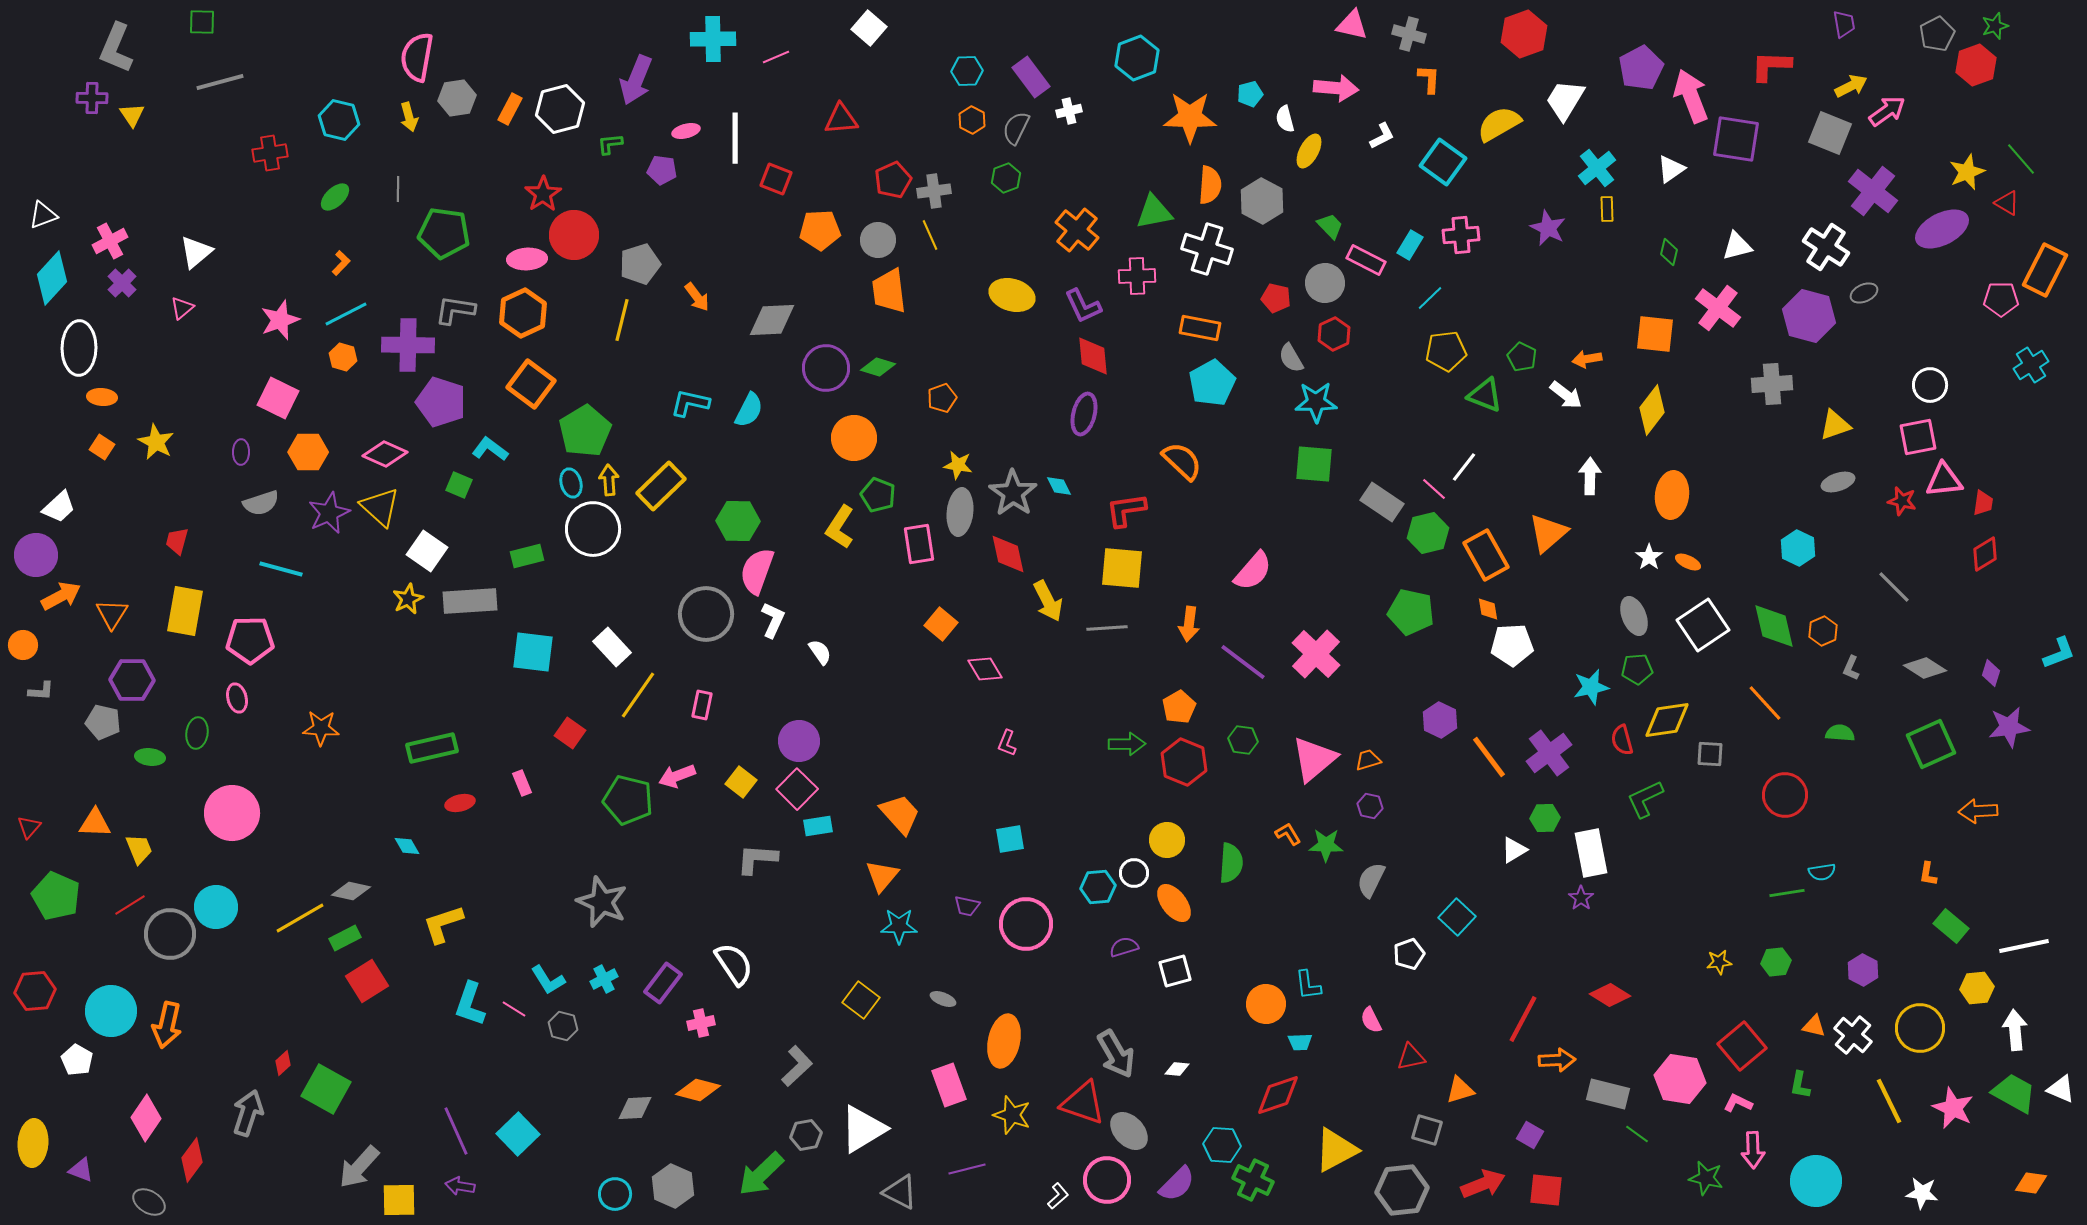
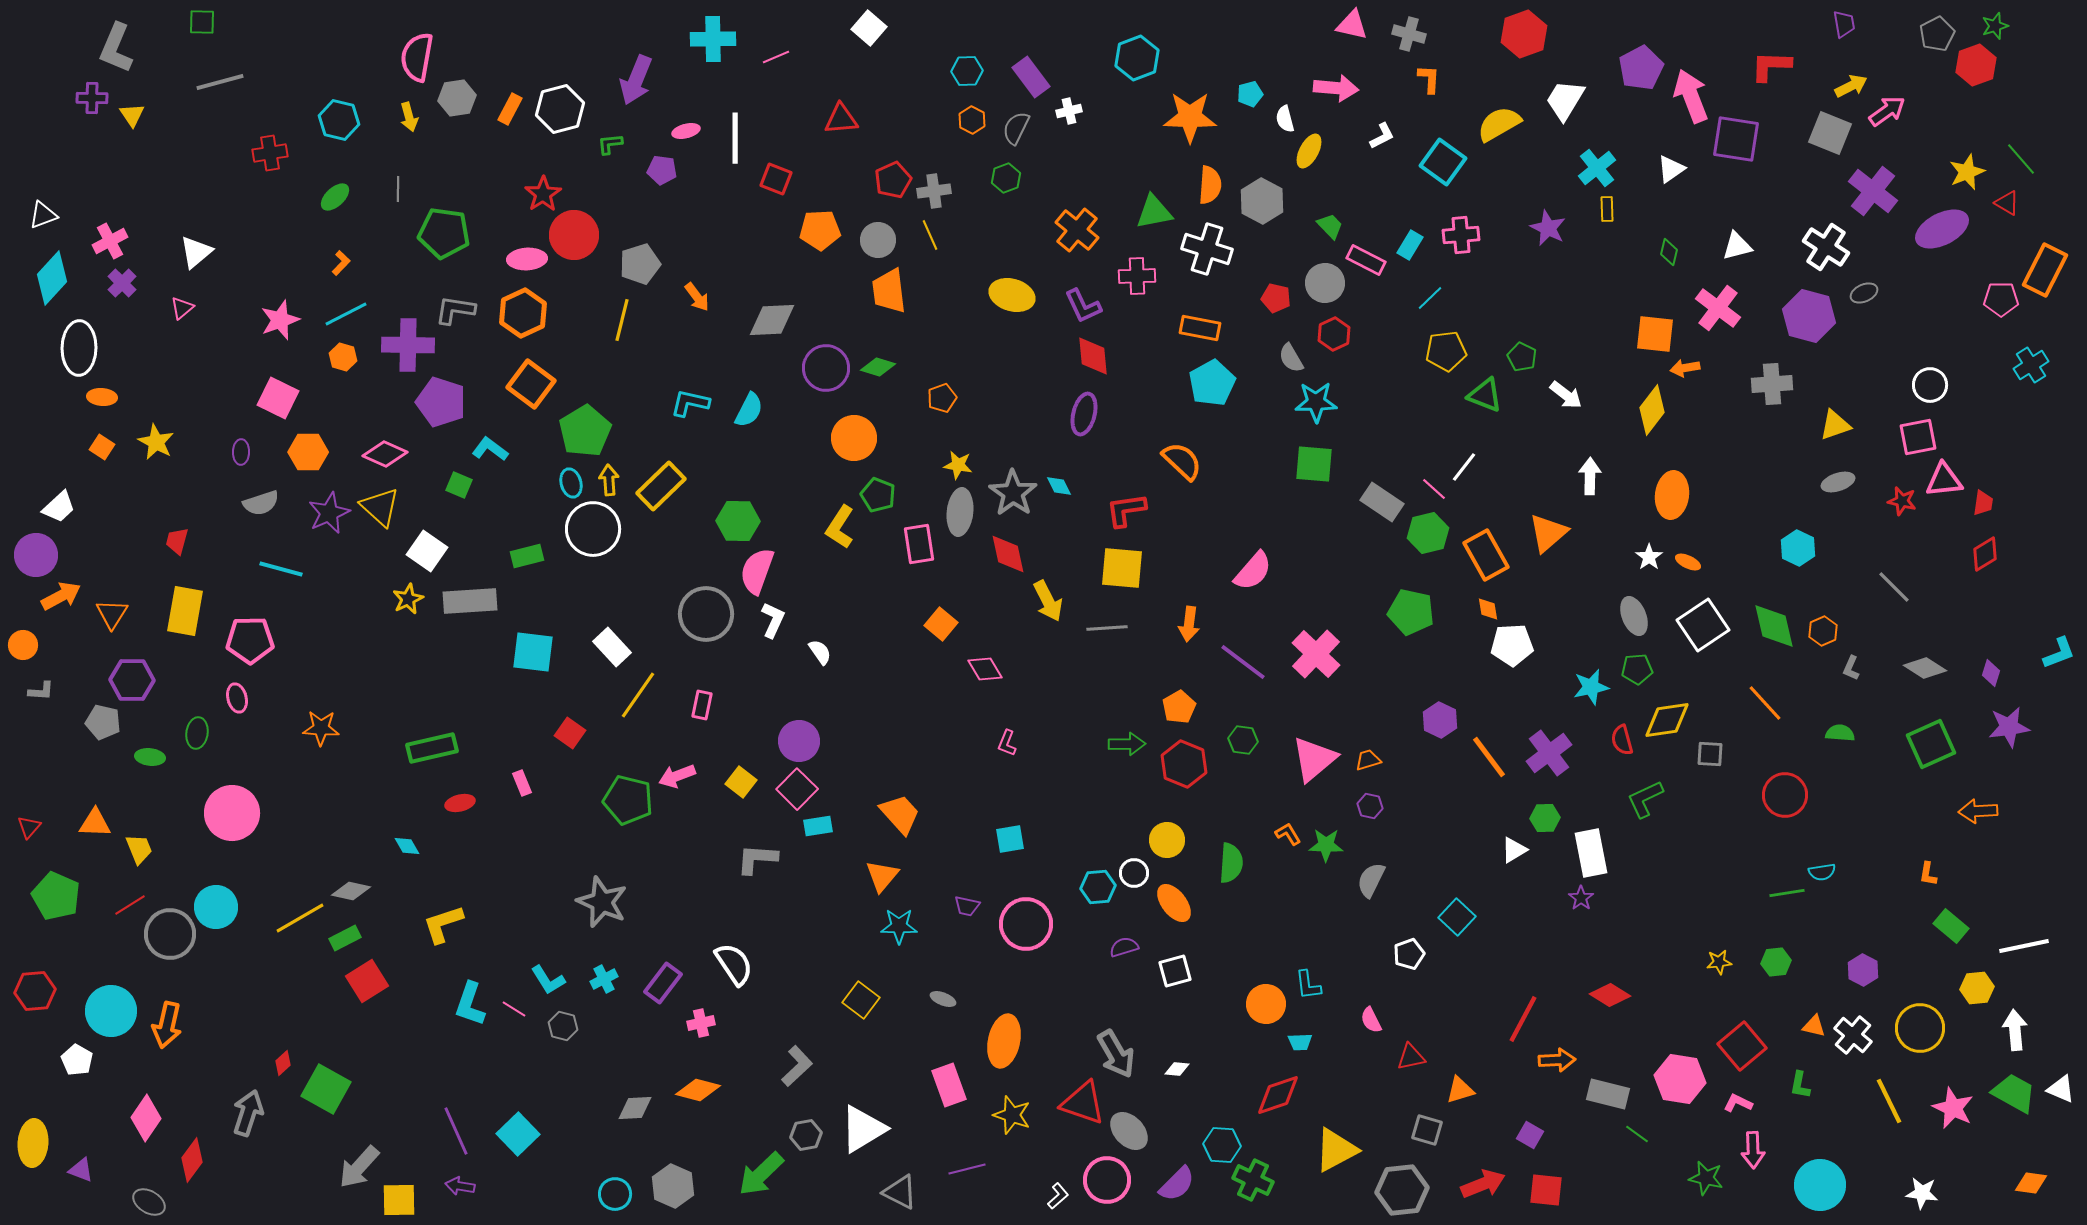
orange arrow at (1587, 359): moved 98 px right, 9 px down
red hexagon at (1184, 762): moved 2 px down
cyan circle at (1816, 1181): moved 4 px right, 4 px down
